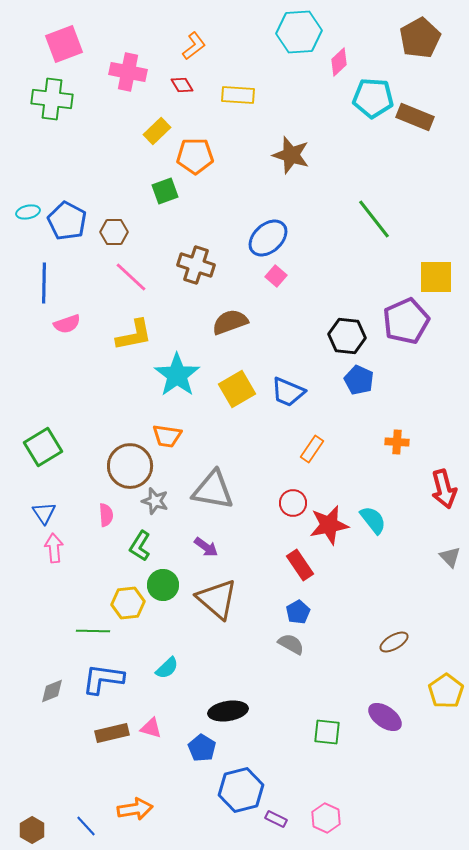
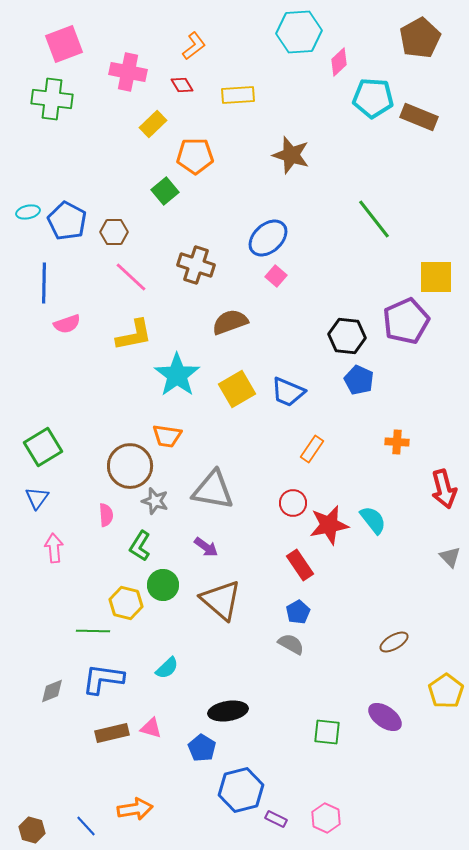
yellow rectangle at (238, 95): rotated 8 degrees counterclockwise
brown rectangle at (415, 117): moved 4 px right
yellow rectangle at (157, 131): moved 4 px left, 7 px up
green square at (165, 191): rotated 20 degrees counterclockwise
blue triangle at (44, 513): moved 7 px left, 15 px up; rotated 10 degrees clockwise
brown triangle at (217, 599): moved 4 px right, 1 px down
yellow hexagon at (128, 603): moved 2 px left; rotated 20 degrees clockwise
brown hexagon at (32, 830): rotated 15 degrees counterclockwise
